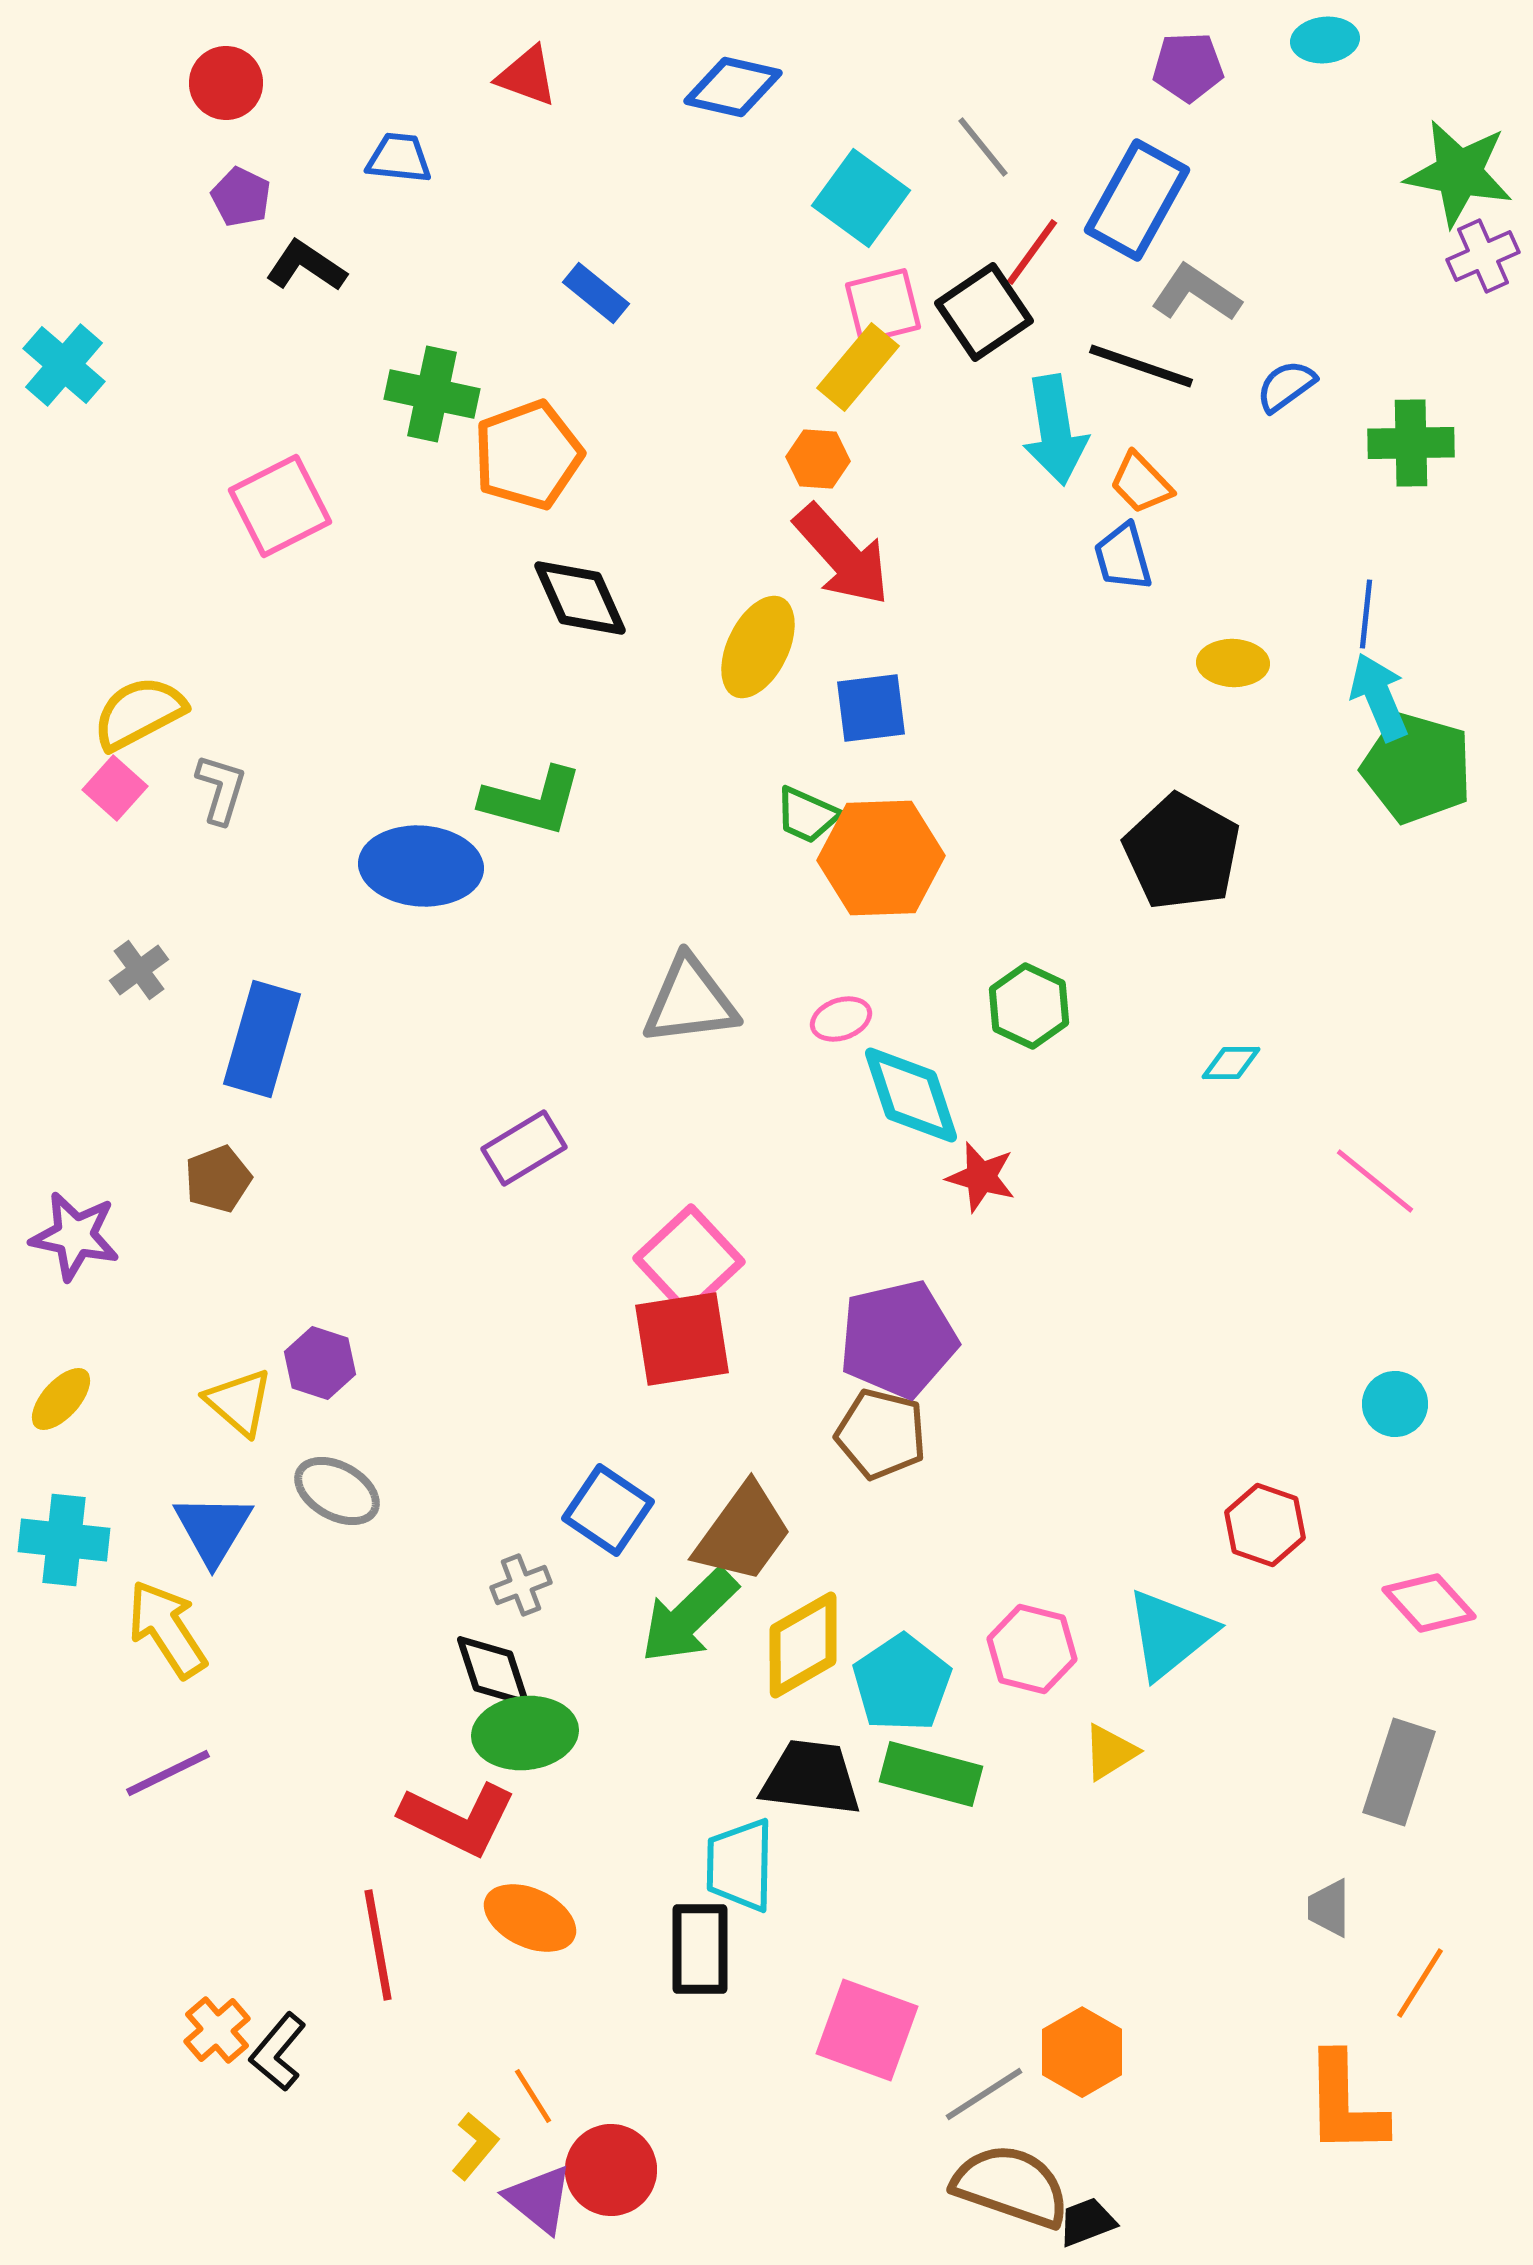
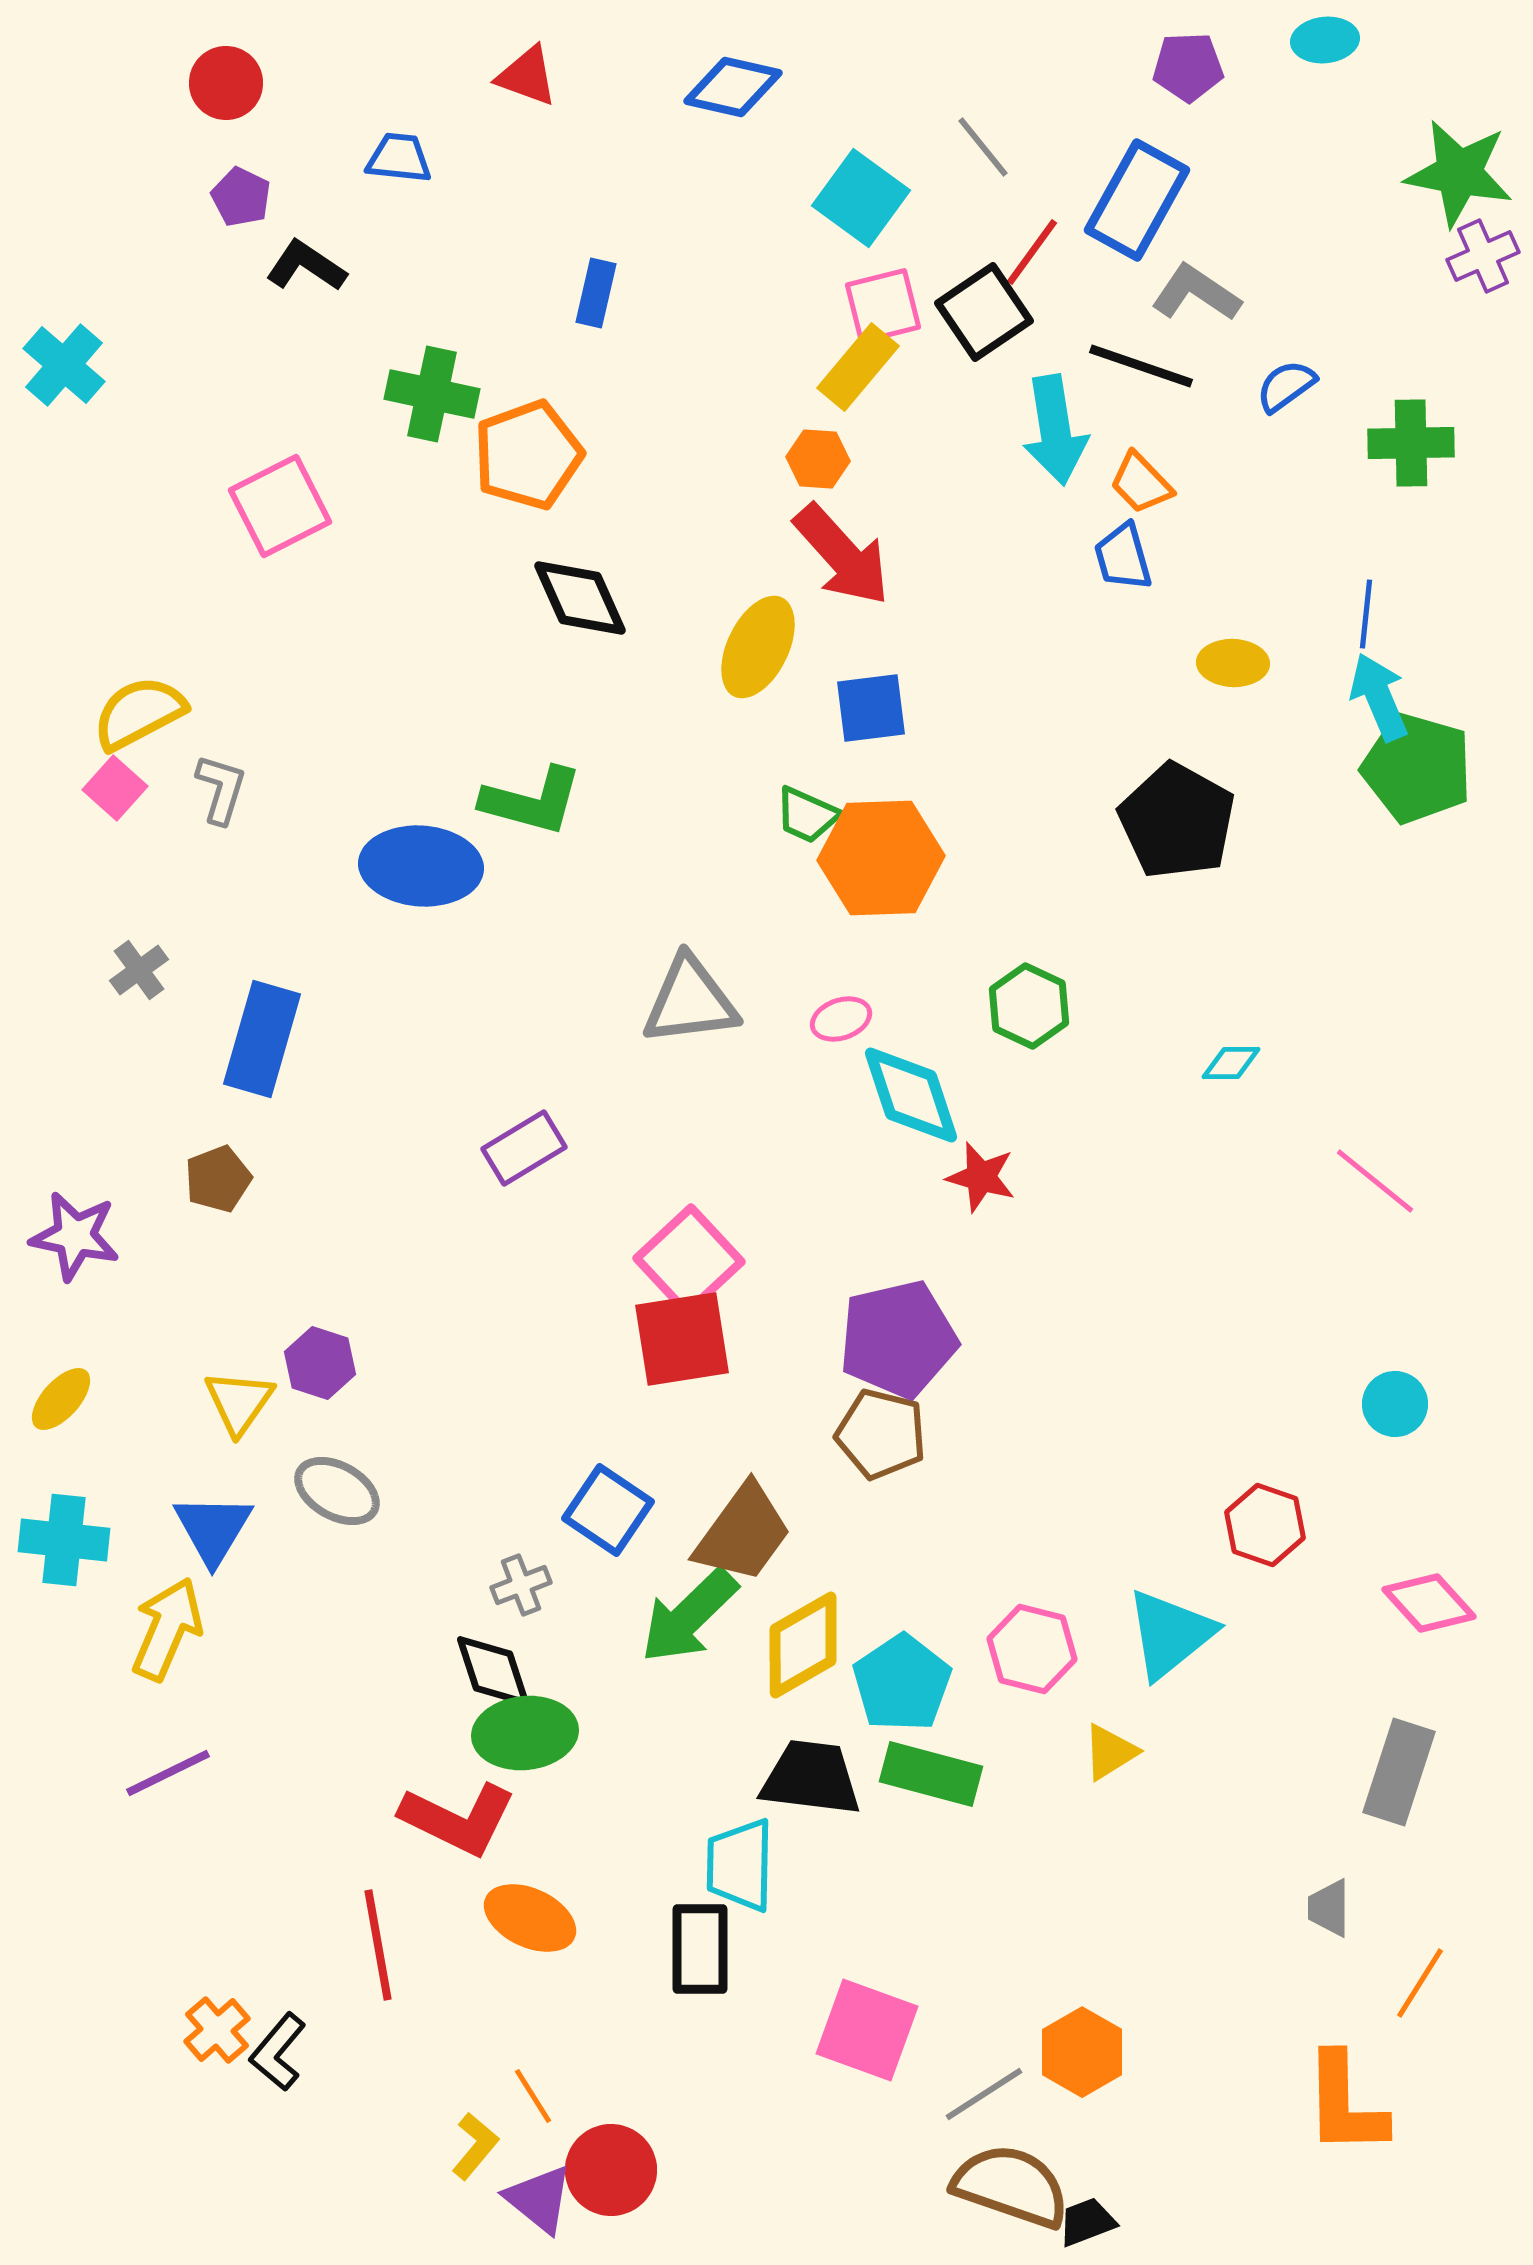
blue rectangle at (596, 293): rotated 64 degrees clockwise
black pentagon at (1182, 852): moved 5 px left, 31 px up
yellow triangle at (239, 1402): rotated 24 degrees clockwise
yellow arrow at (167, 1629): rotated 56 degrees clockwise
